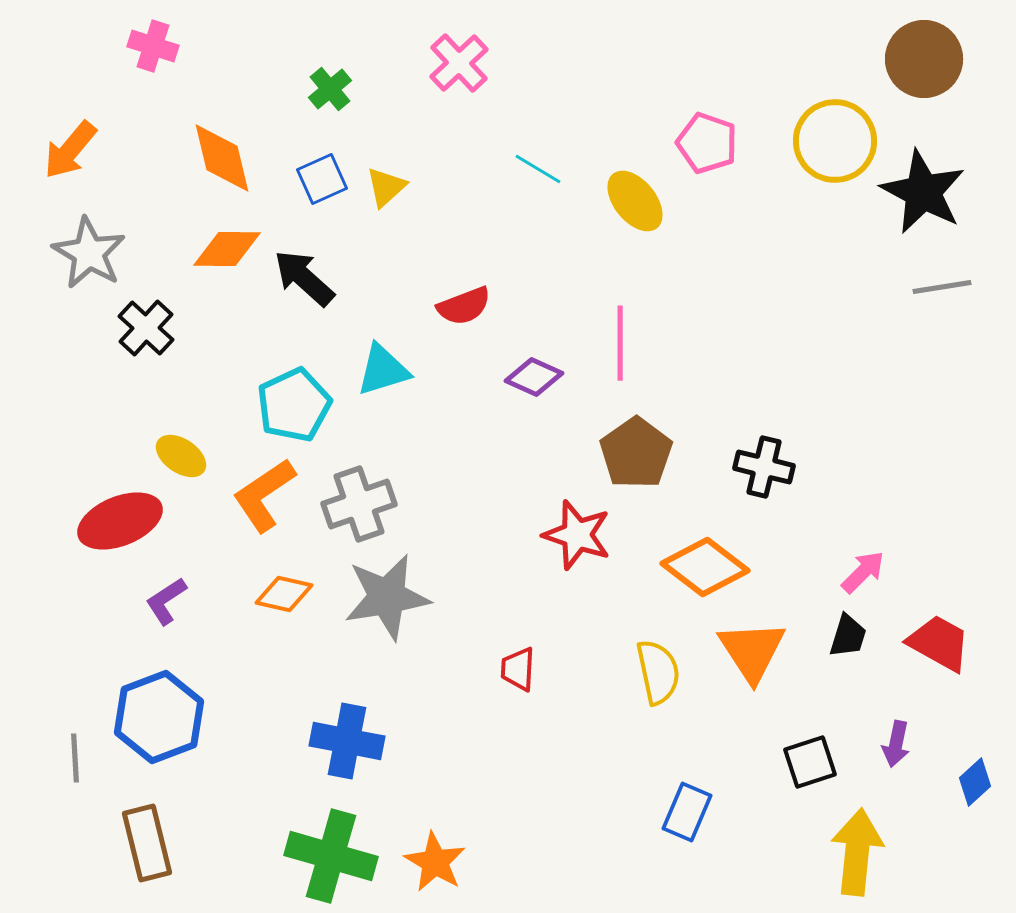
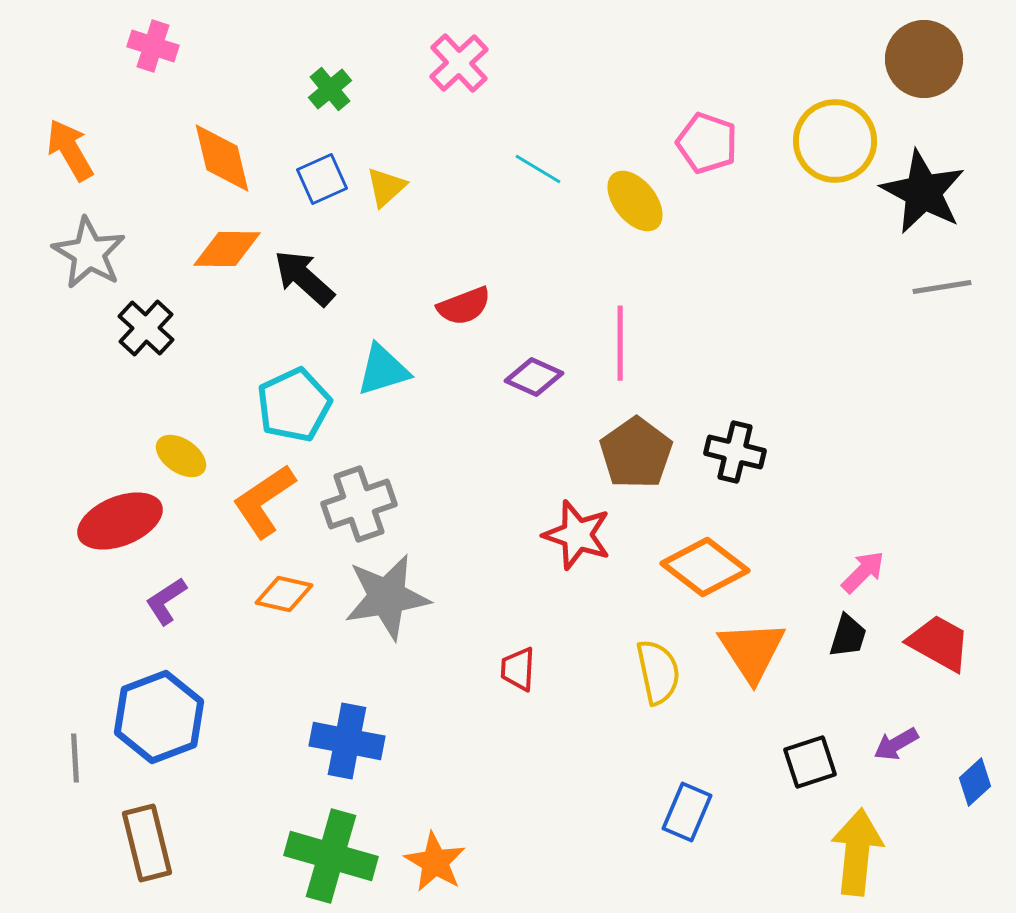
orange arrow at (70, 150): rotated 110 degrees clockwise
black cross at (764, 467): moved 29 px left, 15 px up
orange L-shape at (264, 495): moved 6 px down
purple arrow at (896, 744): rotated 48 degrees clockwise
